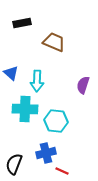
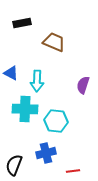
blue triangle: rotated 14 degrees counterclockwise
black semicircle: moved 1 px down
red line: moved 11 px right; rotated 32 degrees counterclockwise
